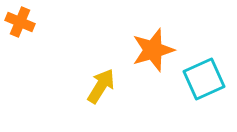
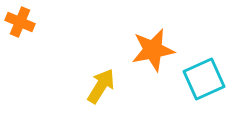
orange star: rotated 6 degrees clockwise
